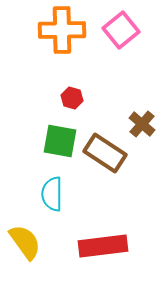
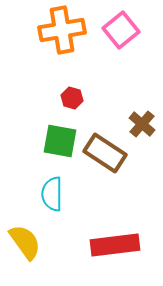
orange cross: rotated 9 degrees counterclockwise
red rectangle: moved 12 px right, 1 px up
